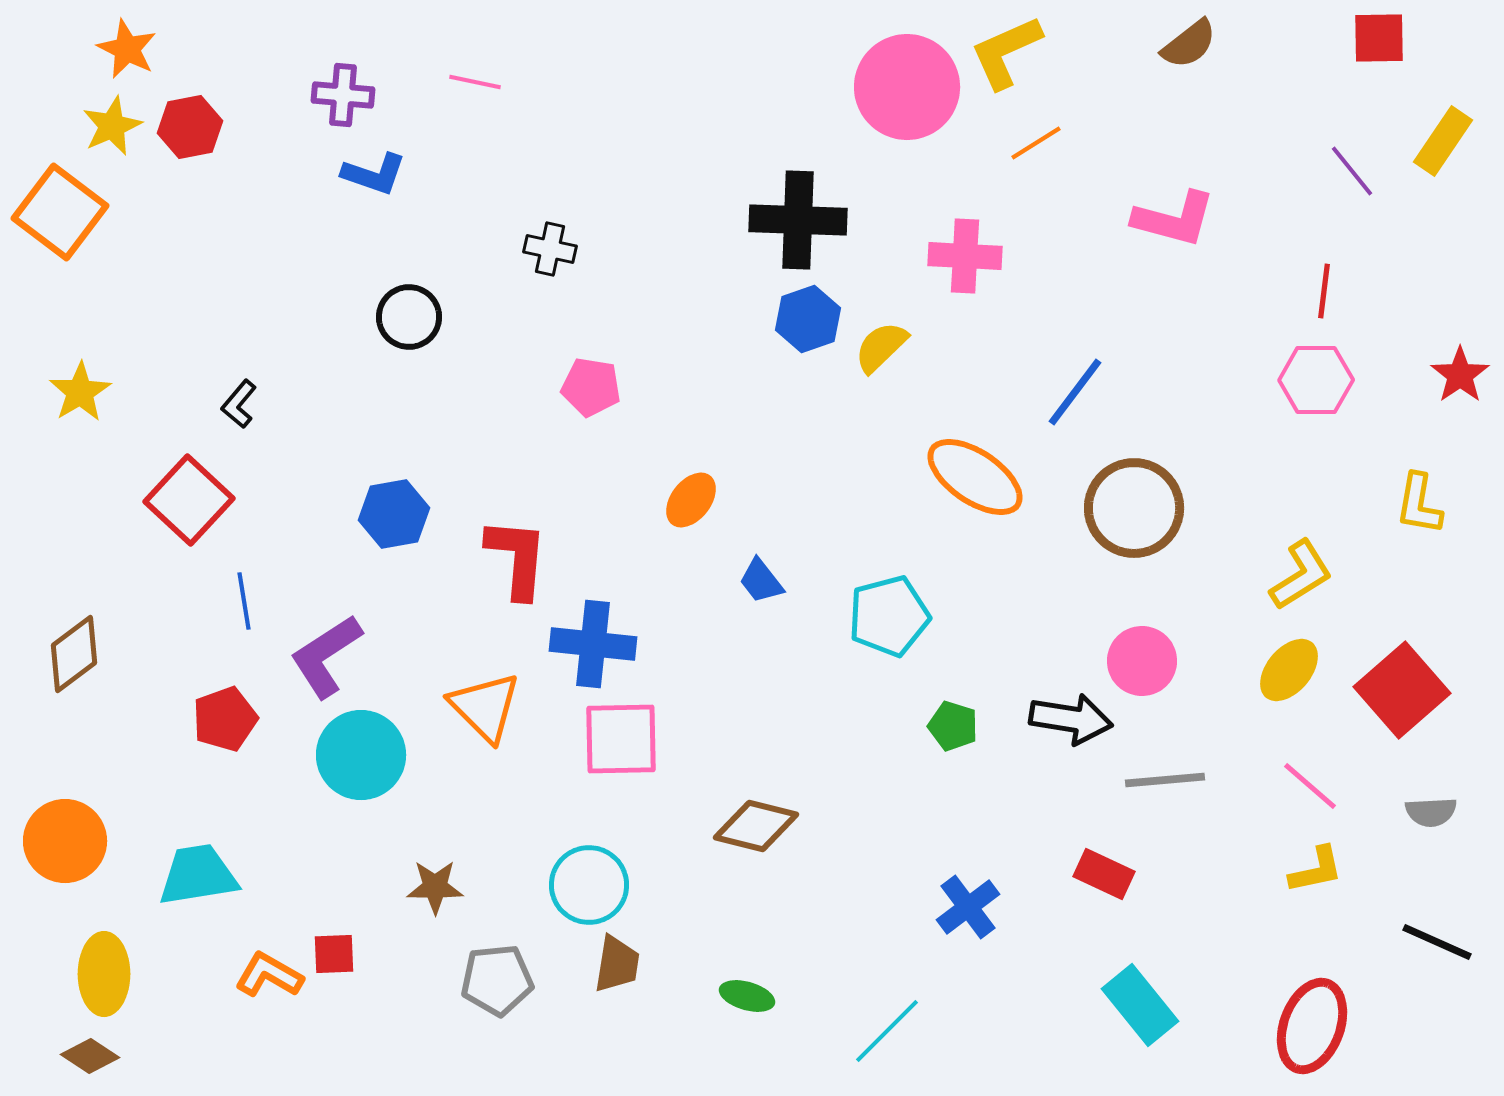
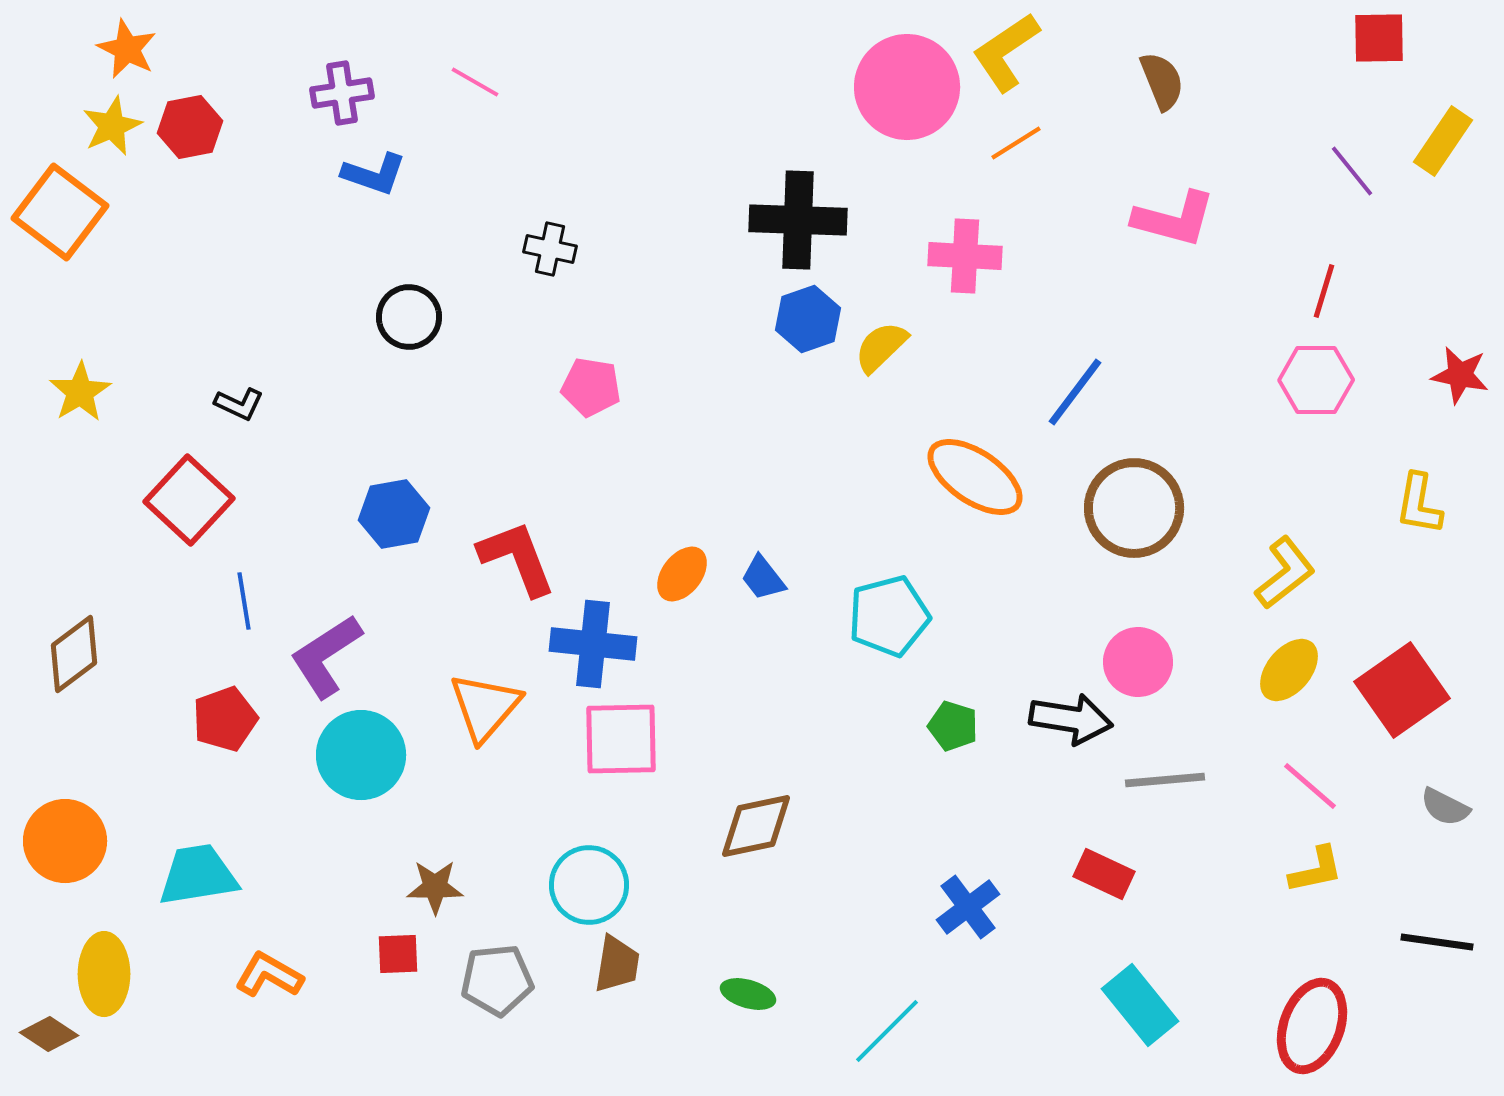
brown semicircle at (1189, 44): moved 27 px left, 37 px down; rotated 74 degrees counterclockwise
yellow L-shape at (1006, 52): rotated 10 degrees counterclockwise
pink line at (475, 82): rotated 18 degrees clockwise
purple cross at (343, 95): moved 1 px left, 2 px up; rotated 14 degrees counterclockwise
orange line at (1036, 143): moved 20 px left
red line at (1324, 291): rotated 10 degrees clockwise
red star at (1460, 375): rotated 26 degrees counterclockwise
black L-shape at (239, 404): rotated 105 degrees counterclockwise
orange ellipse at (691, 500): moved 9 px left, 74 px down
red L-shape at (517, 558): rotated 26 degrees counterclockwise
yellow L-shape at (1301, 575): moved 16 px left, 2 px up; rotated 6 degrees counterclockwise
blue trapezoid at (761, 581): moved 2 px right, 3 px up
pink circle at (1142, 661): moved 4 px left, 1 px down
red square at (1402, 690): rotated 6 degrees clockwise
orange triangle at (485, 707): rotated 26 degrees clockwise
gray semicircle at (1431, 812): moved 14 px right, 5 px up; rotated 30 degrees clockwise
brown diamond at (756, 826): rotated 26 degrees counterclockwise
black line at (1437, 942): rotated 16 degrees counterclockwise
red square at (334, 954): moved 64 px right
green ellipse at (747, 996): moved 1 px right, 2 px up
brown diamond at (90, 1056): moved 41 px left, 22 px up
